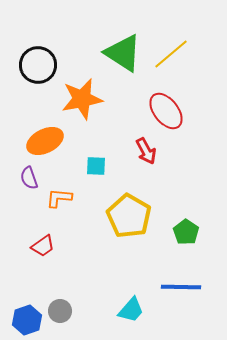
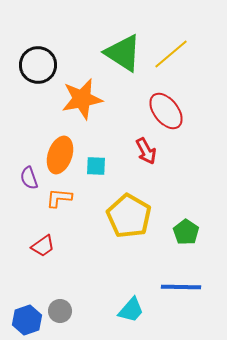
orange ellipse: moved 15 px right, 14 px down; rotated 45 degrees counterclockwise
